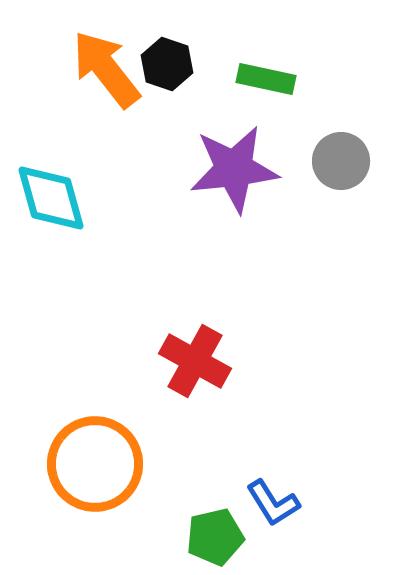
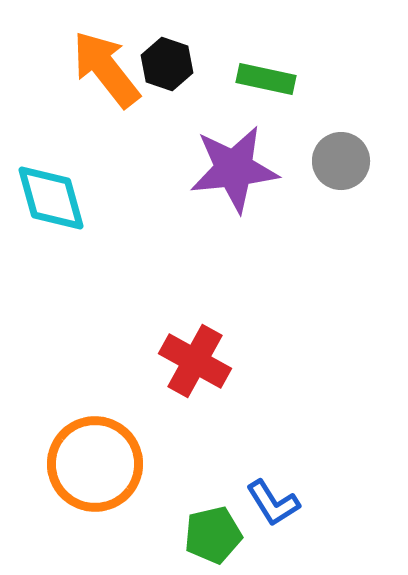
green pentagon: moved 2 px left, 2 px up
